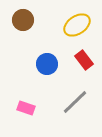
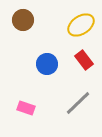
yellow ellipse: moved 4 px right
gray line: moved 3 px right, 1 px down
